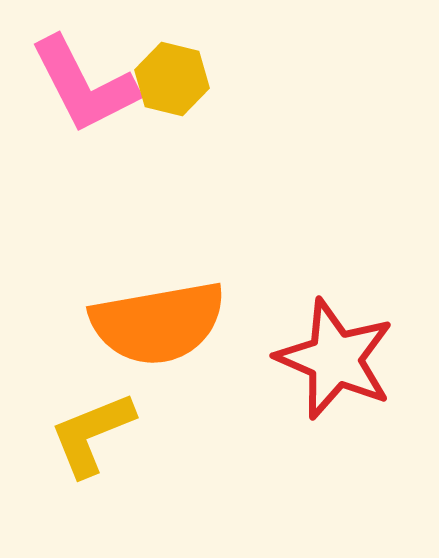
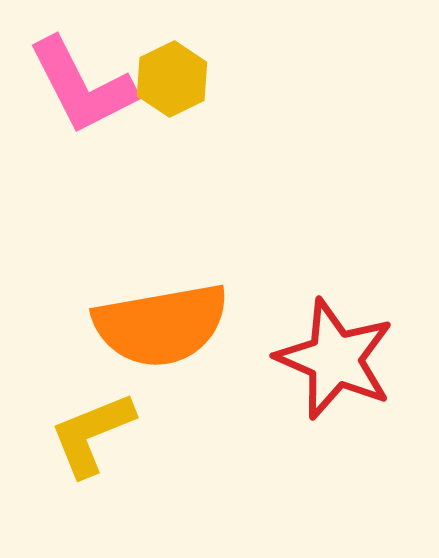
yellow hexagon: rotated 20 degrees clockwise
pink L-shape: moved 2 px left, 1 px down
orange semicircle: moved 3 px right, 2 px down
